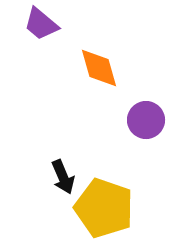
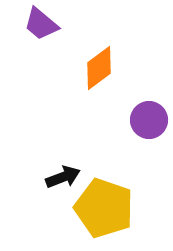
orange diamond: rotated 69 degrees clockwise
purple circle: moved 3 px right
black arrow: rotated 88 degrees counterclockwise
